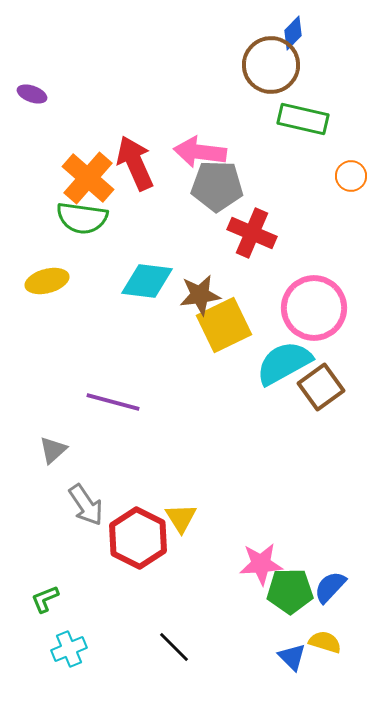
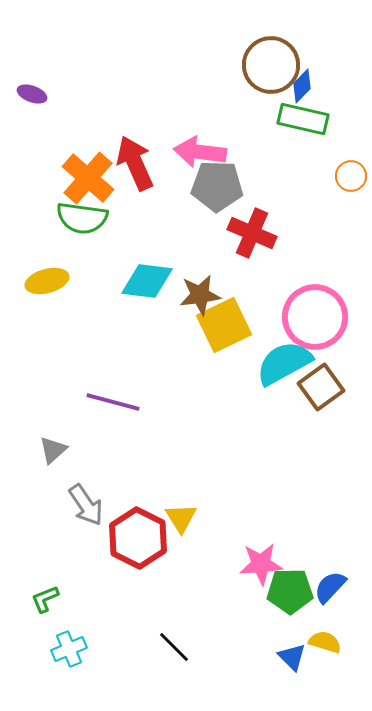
blue diamond: moved 9 px right, 53 px down
pink circle: moved 1 px right, 9 px down
